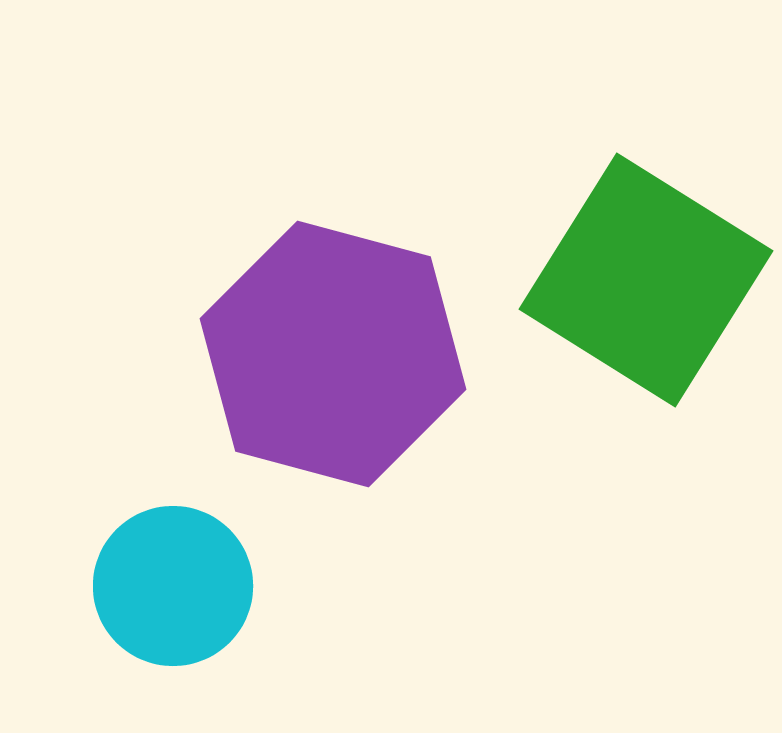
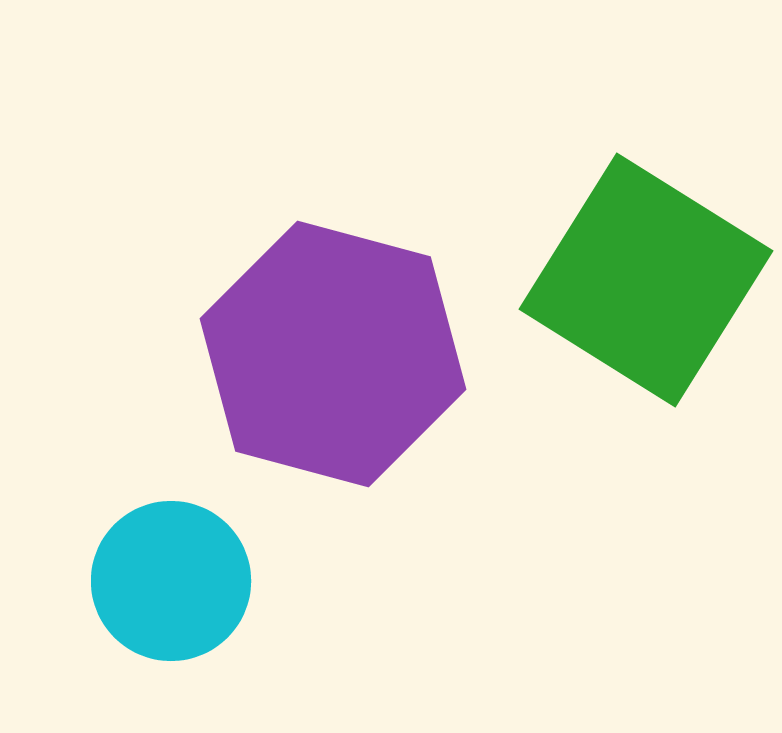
cyan circle: moved 2 px left, 5 px up
